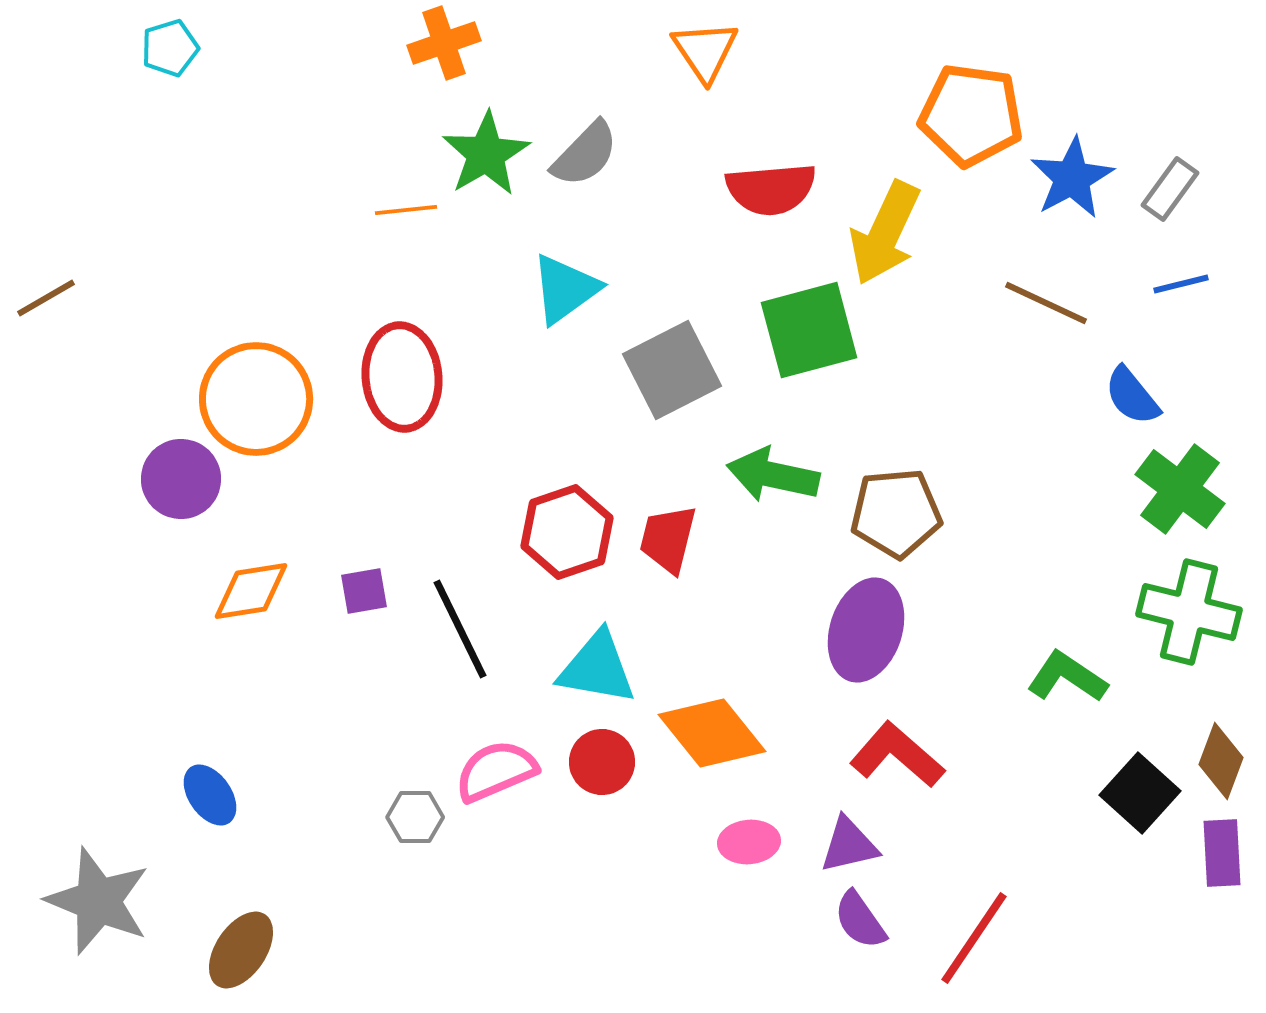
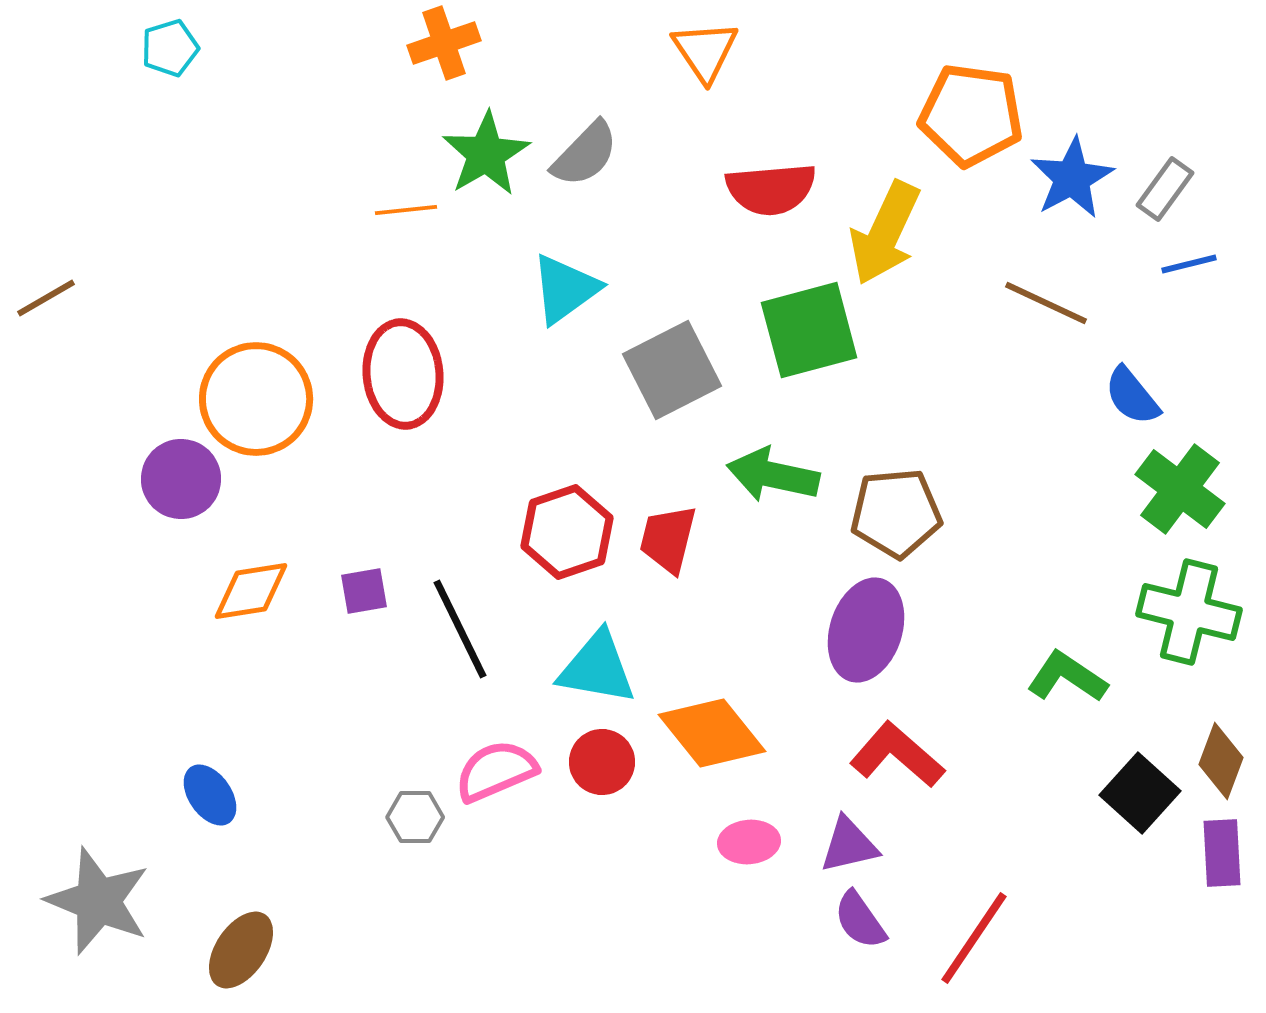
gray rectangle at (1170, 189): moved 5 px left
blue line at (1181, 284): moved 8 px right, 20 px up
red ellipse at (402, 377): moved 1 px right, 3 px up
